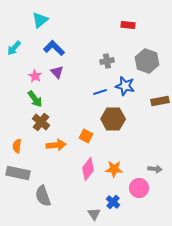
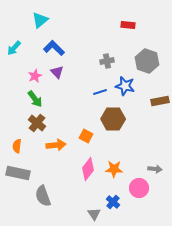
pink star: rotated 16 degrees clockwise
brown cross: moved 4 px left, 1 px down
